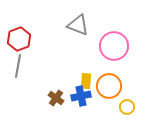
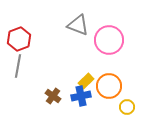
pink circle: moved 5 px left, 6 px up
yellow rectangle: rotated 42 degrees clockwise
brown cross: moved 3 px left, 2 px up
